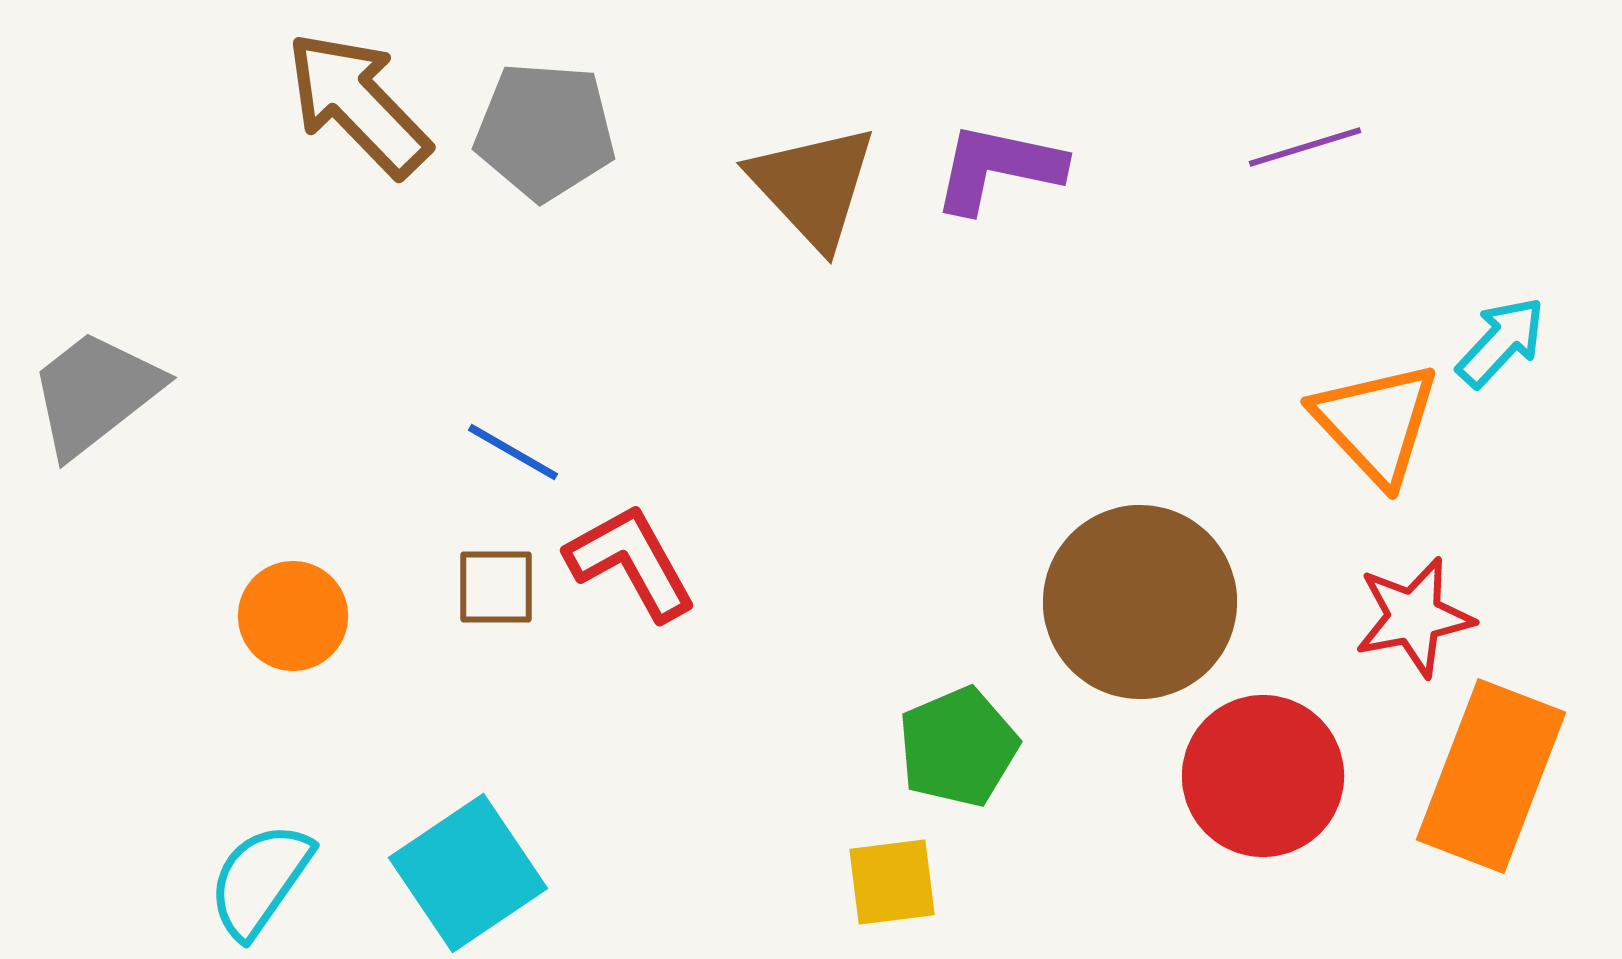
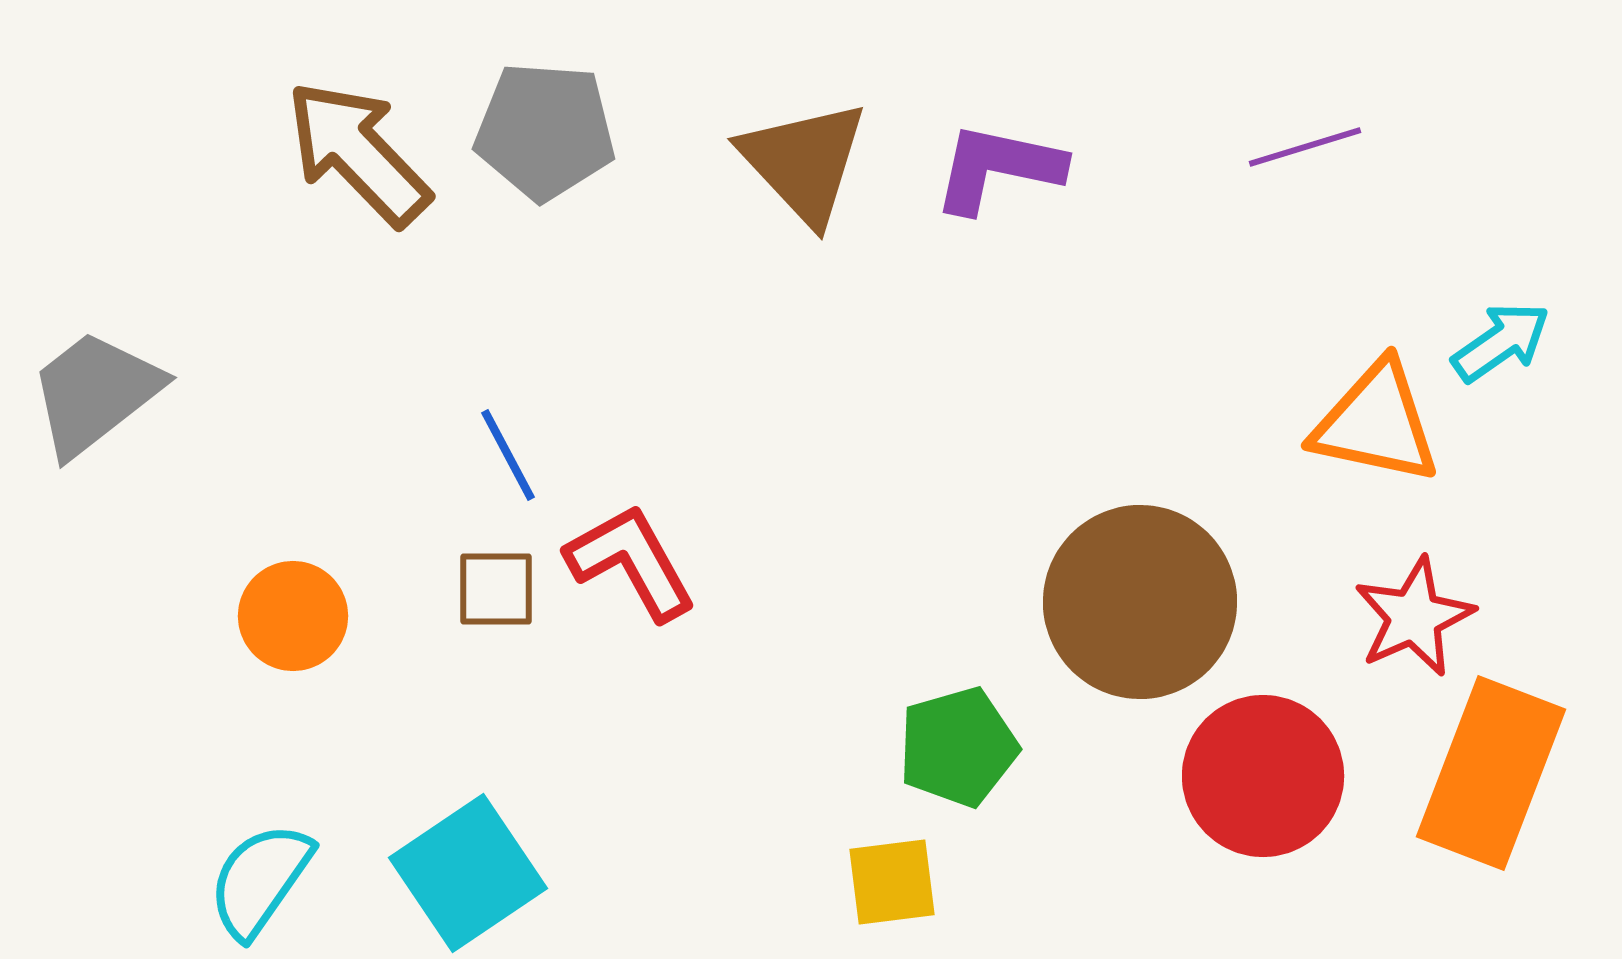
brown arrow: moved 49 px down
brown triangle: moved 9 px left, 24 px up
cyan arrow: rotated 12 degrees clockwise
orange triangle: rotated 35 degrees counterclockwise
blue line: moved 5 px left, 3 px down; rotated 32 degrees clockwise
brown square: moved 2 px down
red star: rotated 13 degrees counterclockwise
green pentagon: rotated 7 degrees clockwise
orange rectangle: moved 3 px up
